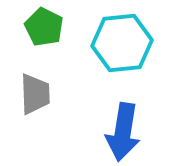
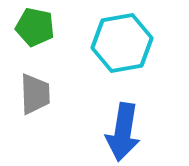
green pentagon: moved 9 px left; rotated 15 degrees counterclockwise
cyan hexagon: rotated 4 degrees counterclockwise
